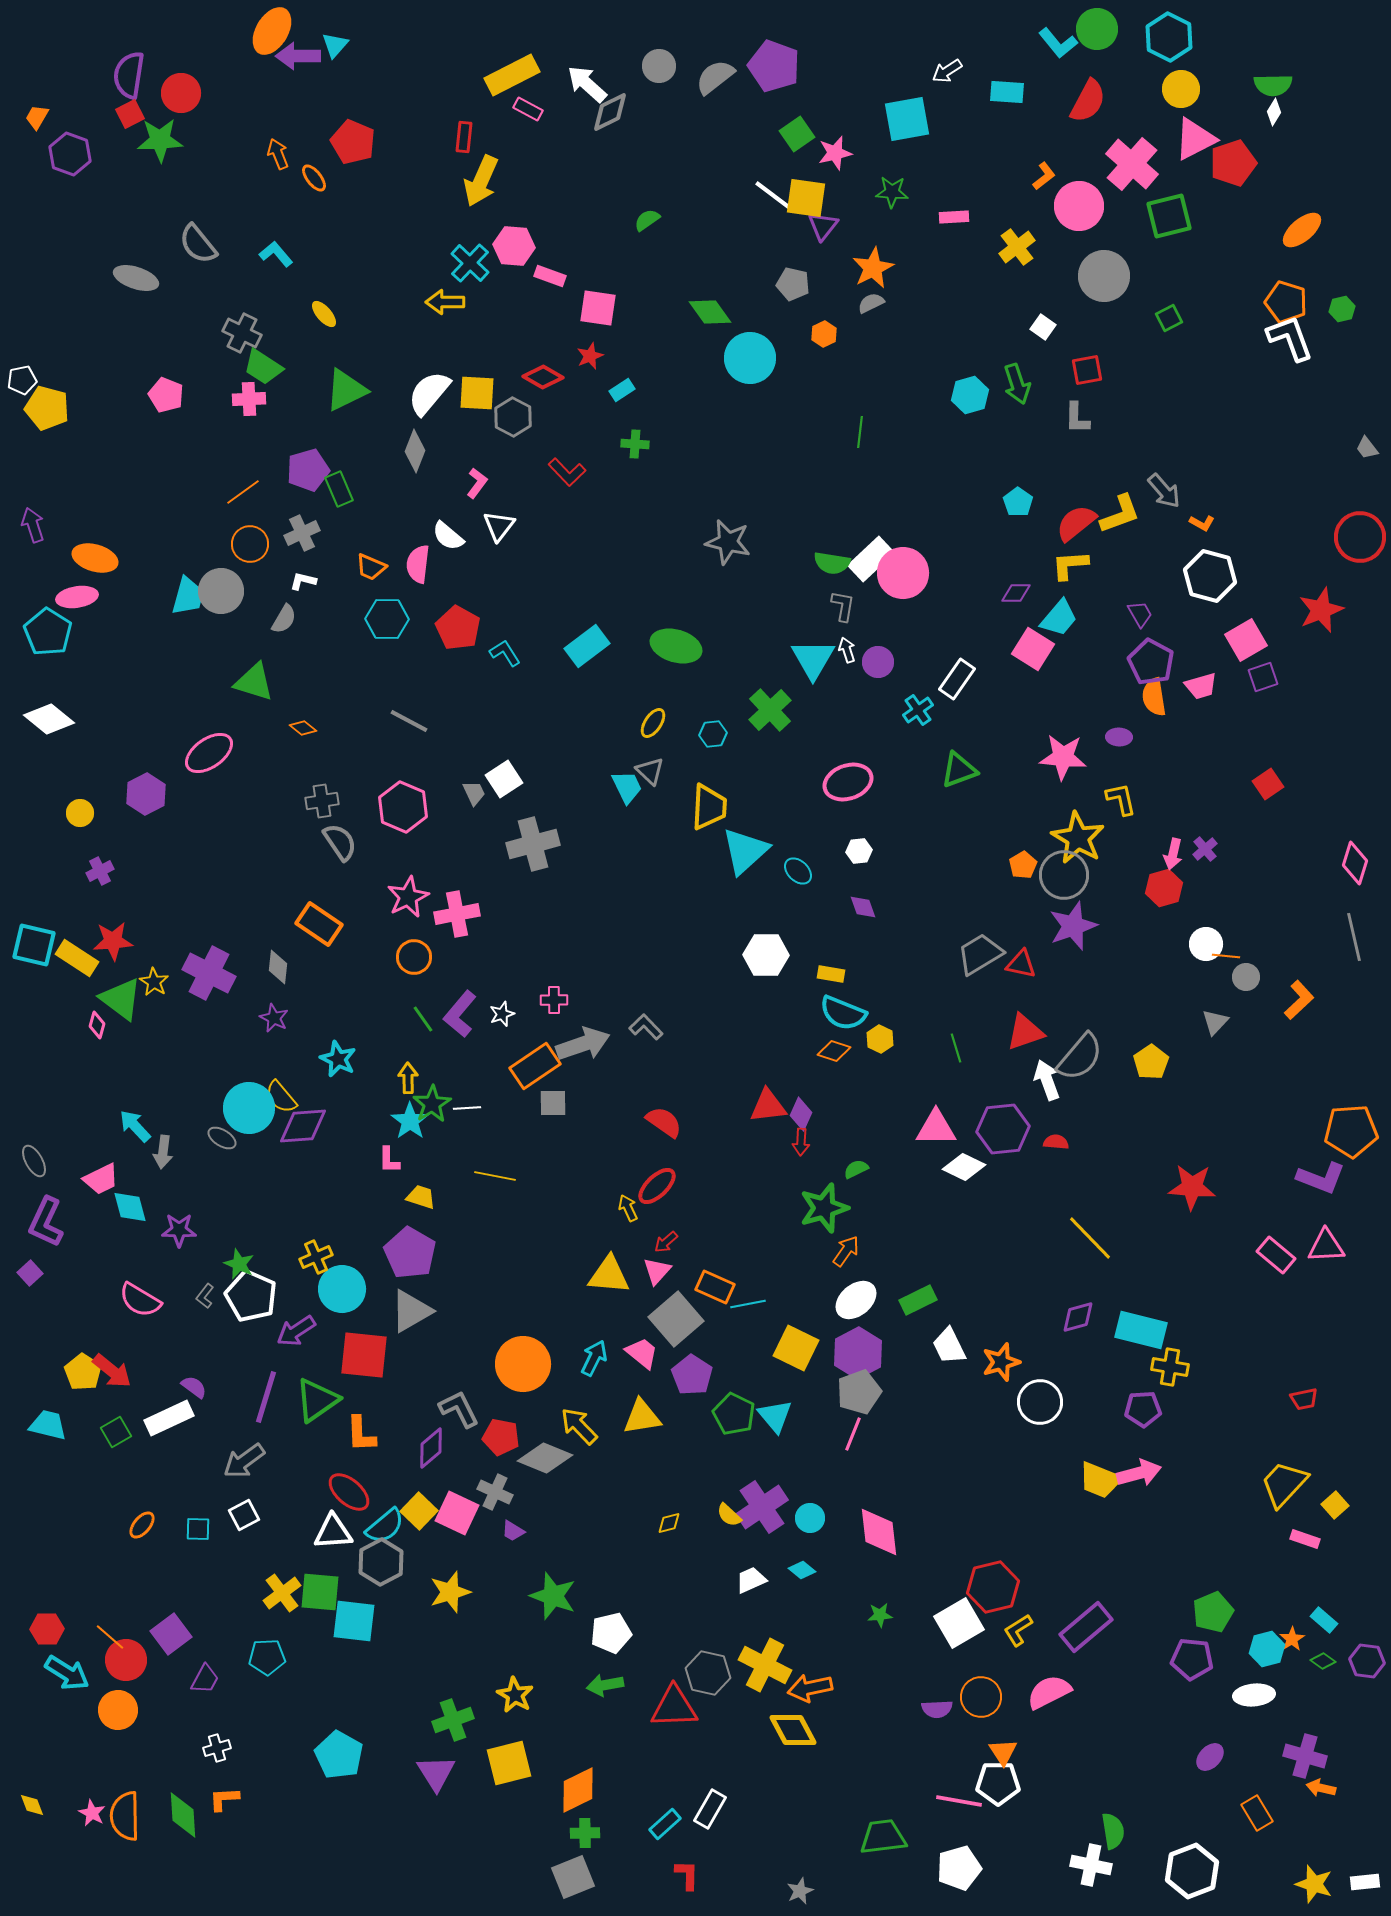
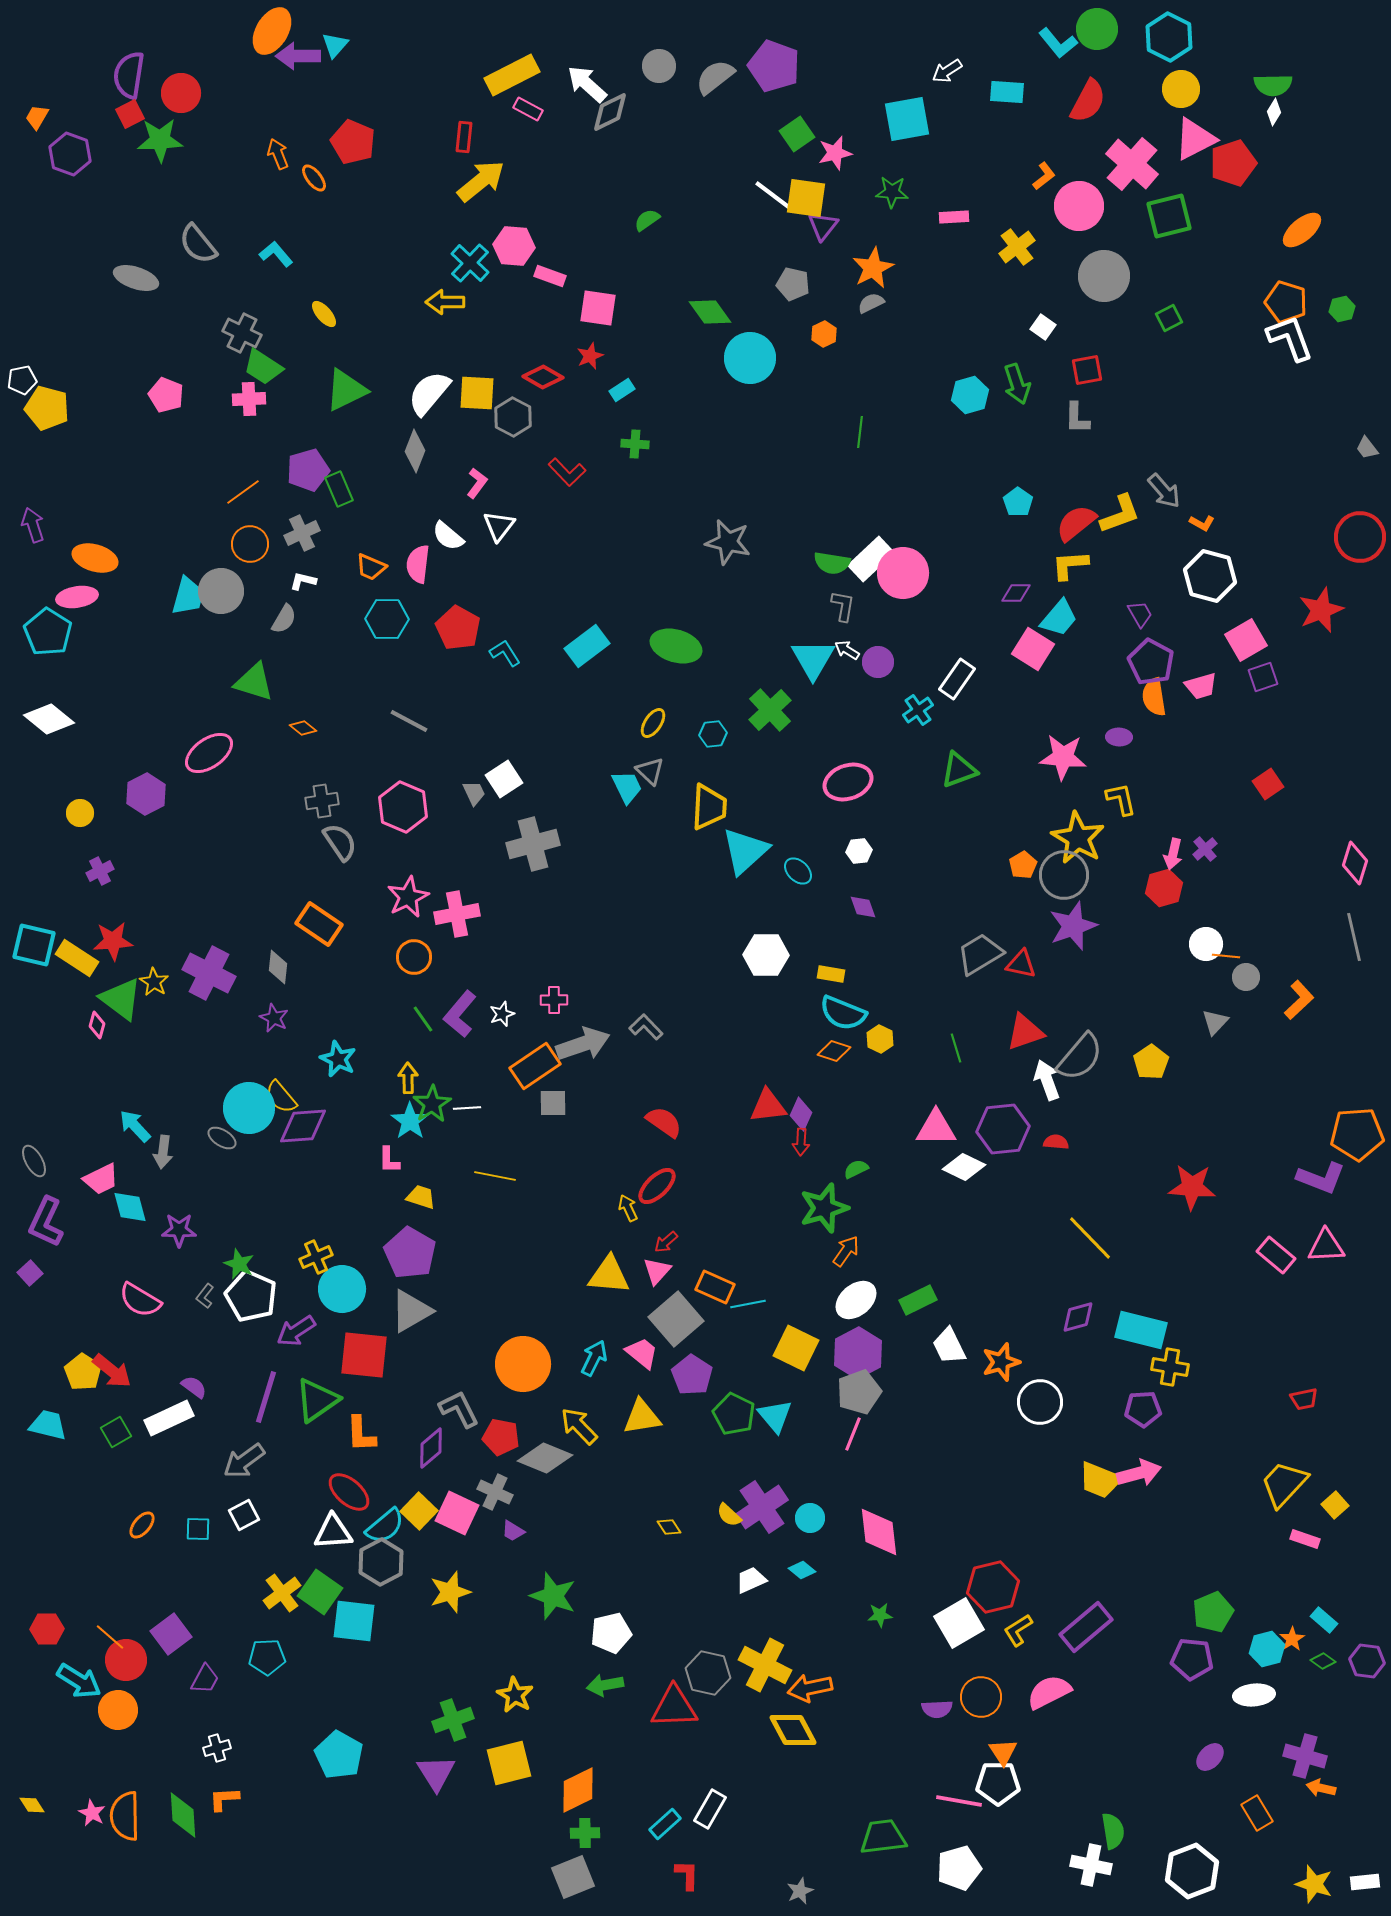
yellow arrow at (481, 181): rotated 153 degrees counterclockwise
white arrow at (847, 650): rotated 40 degrees counterclockwise
orange pentagon at (1351, 1131): moved 6 px right, 3 px down
yellow diamond at (669, 1523): moved 4 px down; rotated 70 degrees clockwise
green square at (320, 1592): rotated 30 degrees clockwise
cyan arrow at (67, 1673): moved 12 px right, 8 px down
yellow diamond at (32, 1805): rotated 12 degrees counterclockwise
